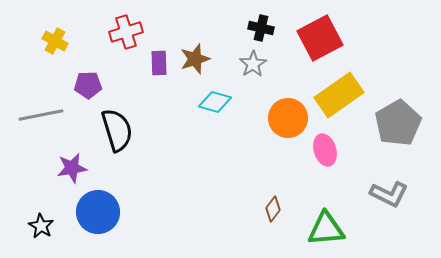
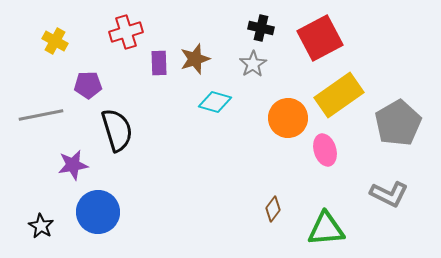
purple star: moved 1 px right, 3 px up
